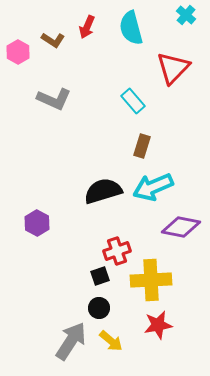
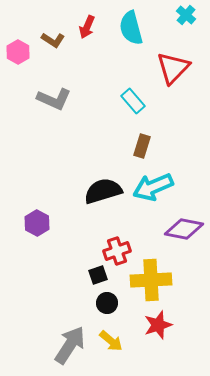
purple diamond: moved 3 px right, 2 px down
black square: moved 2 px left, 1 px up
black circle: moved 8 px right, 5 px up
red star: rotated 8 degrees counterclockwise
gray arrow: moved 1 px left, 4 px down
